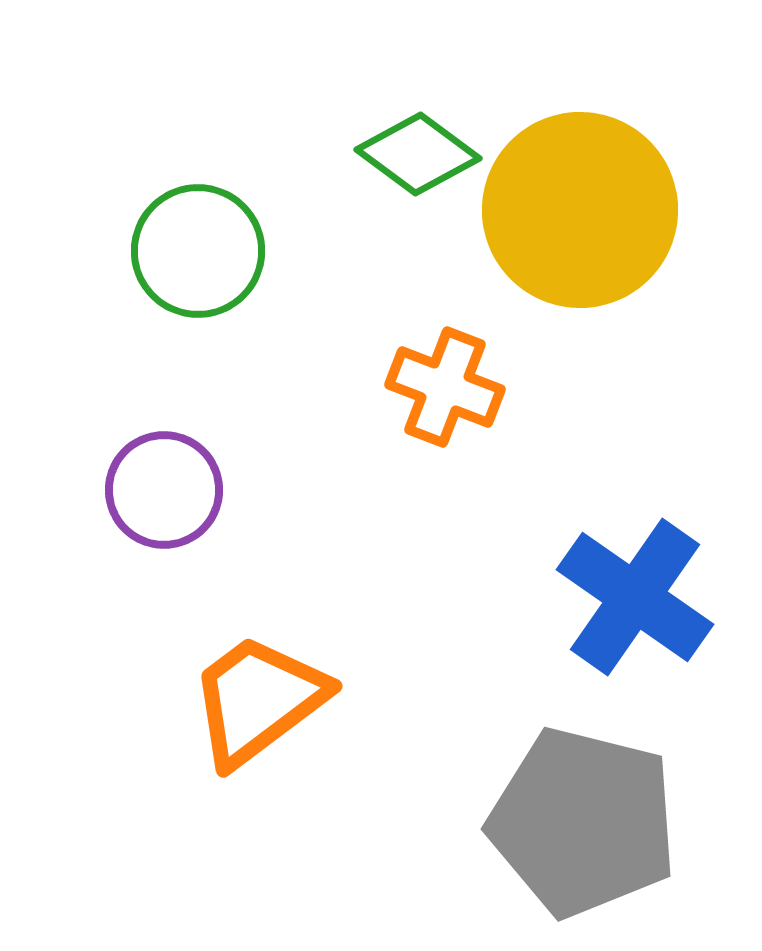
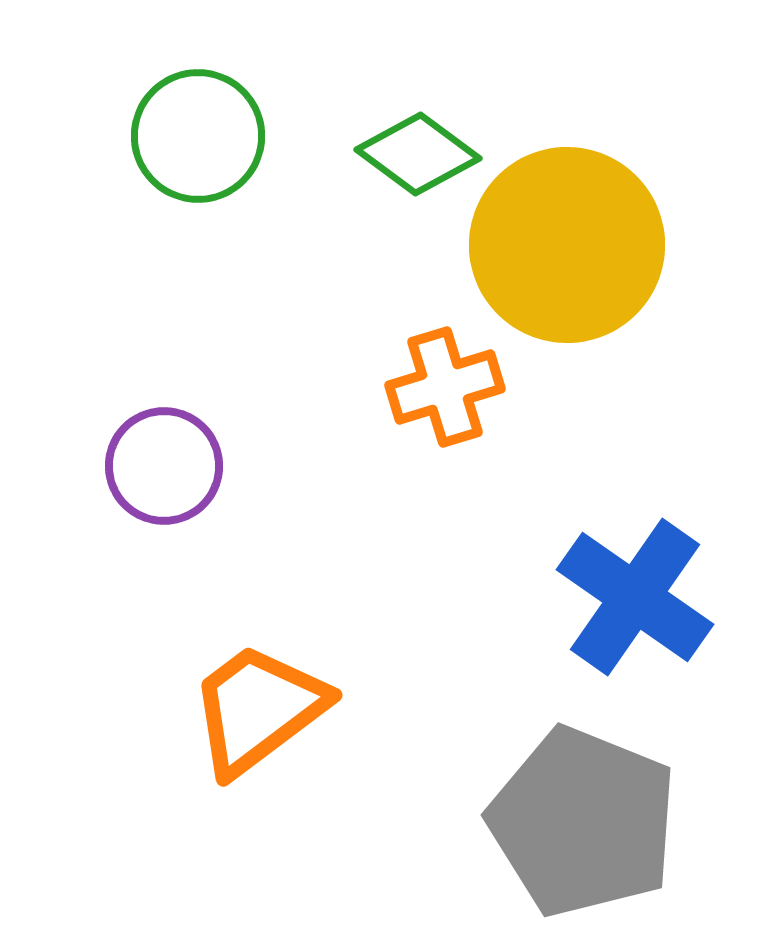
yellow circle: moved 13 px left, 35 px down
green circle: moved 115 px up
orange cross: rotated 38 degrees counterclockwise
purple circle: moved 24 px up
orange trapezoid: moved 9 px down
gray pentagon: rotated 8 degrees clockwise
